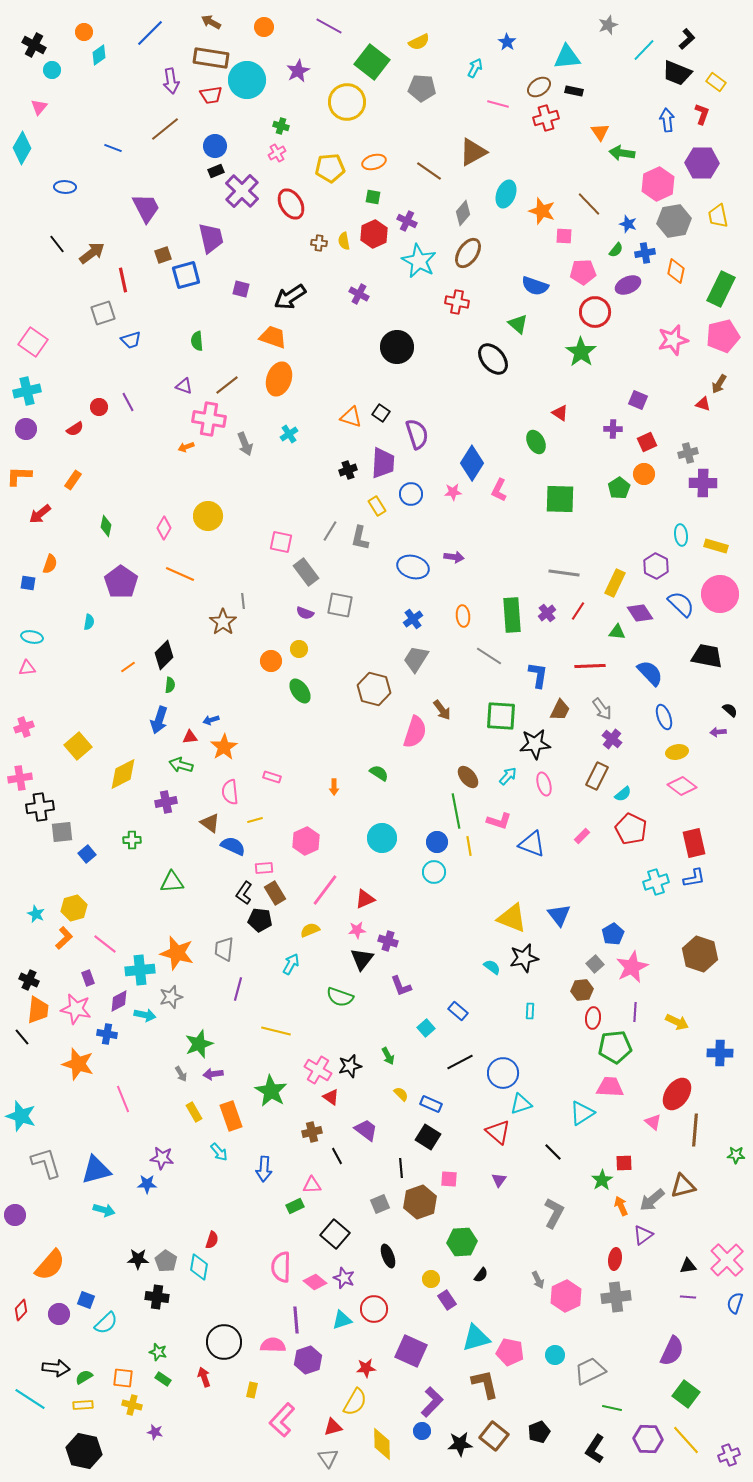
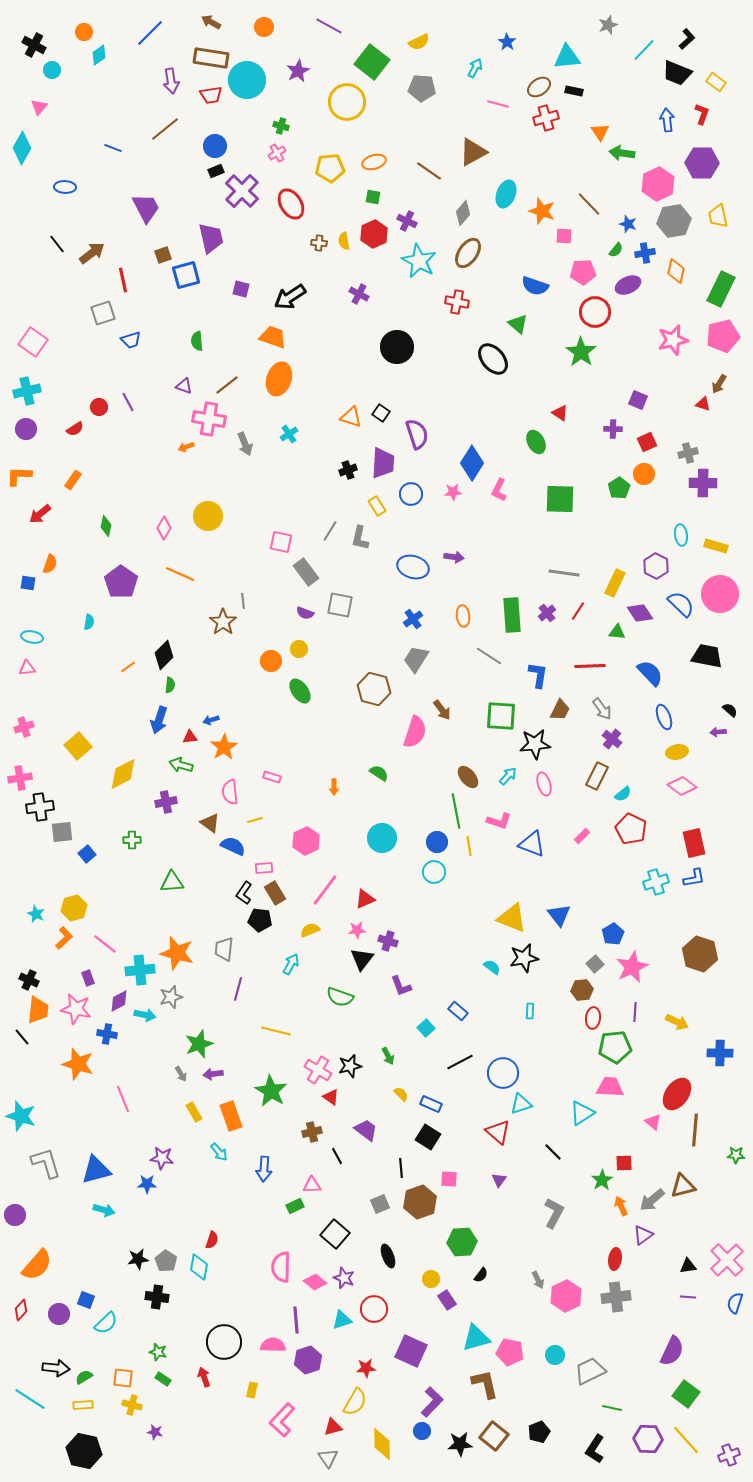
black star at (138, 1259): rotated 10 degrees counterclockwise
orange semicircle at (50, 1265): moved 13 px left
